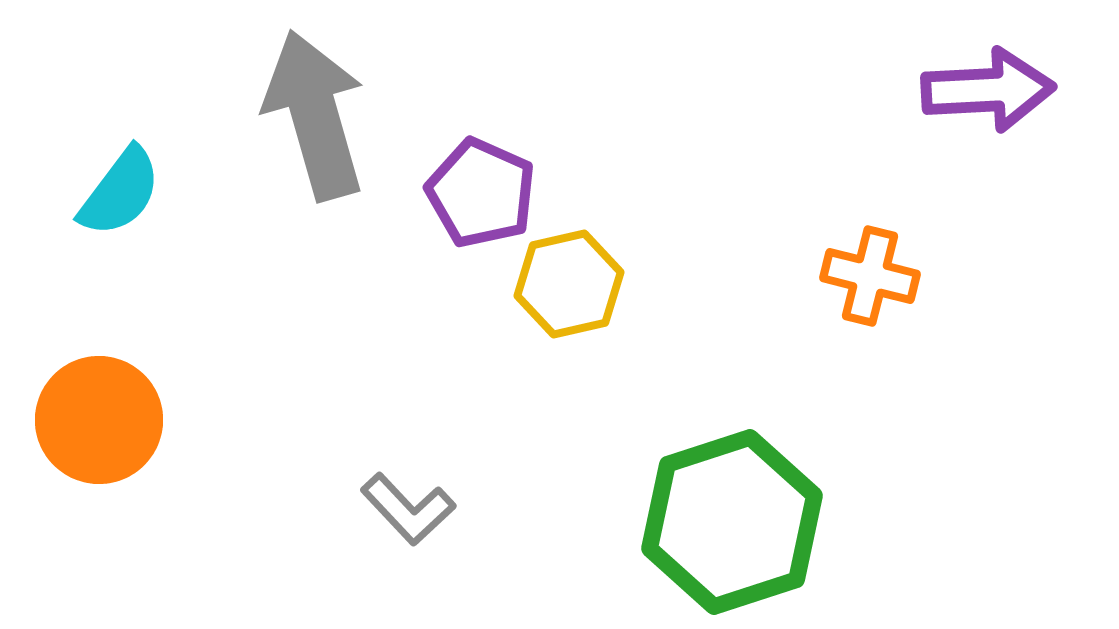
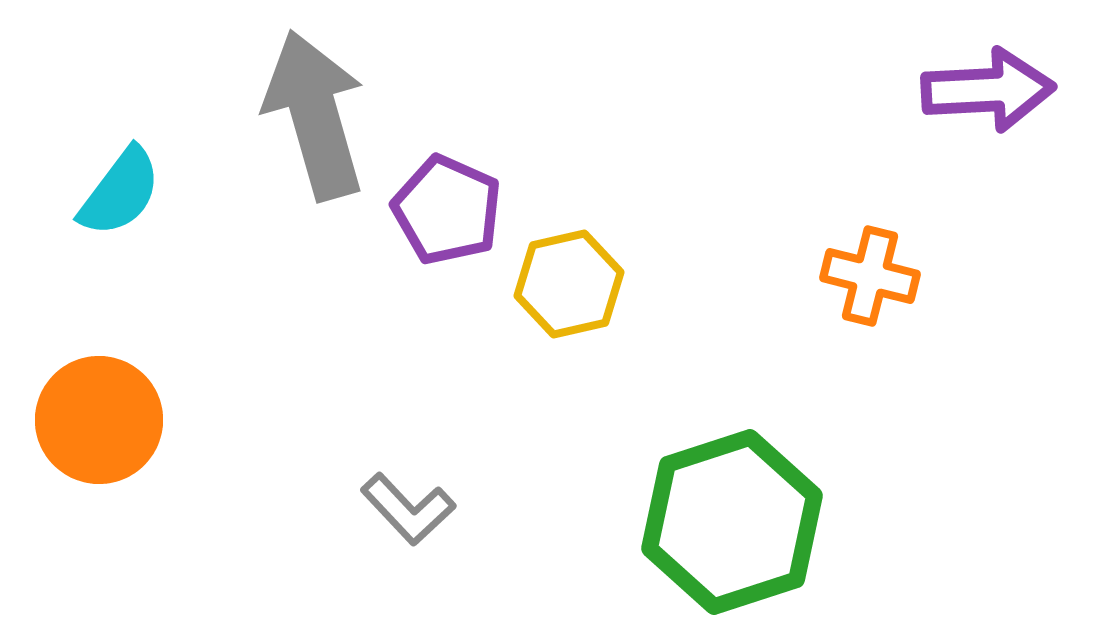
purple pentagon: moved 34 px left, 17 px down
